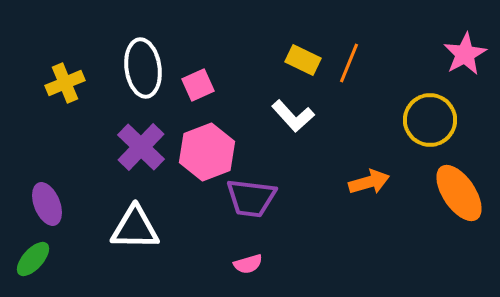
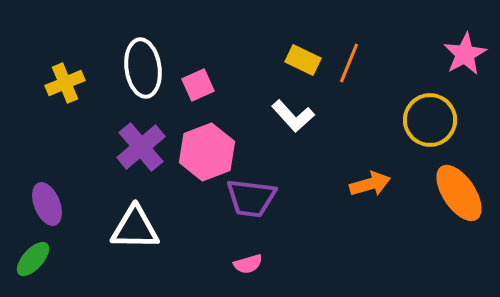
purple cross: rotated 6 degrees clockwise
orange arrow: moved 1 px right, 2 px down
